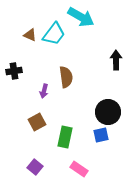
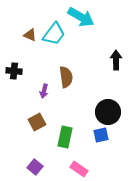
black cross: rotated 14 degrees clockwise
